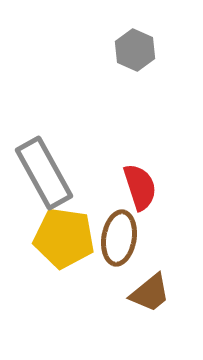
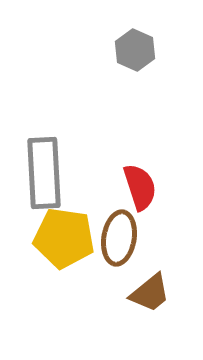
gray rectangle: rotated 26 degrees clockwise
